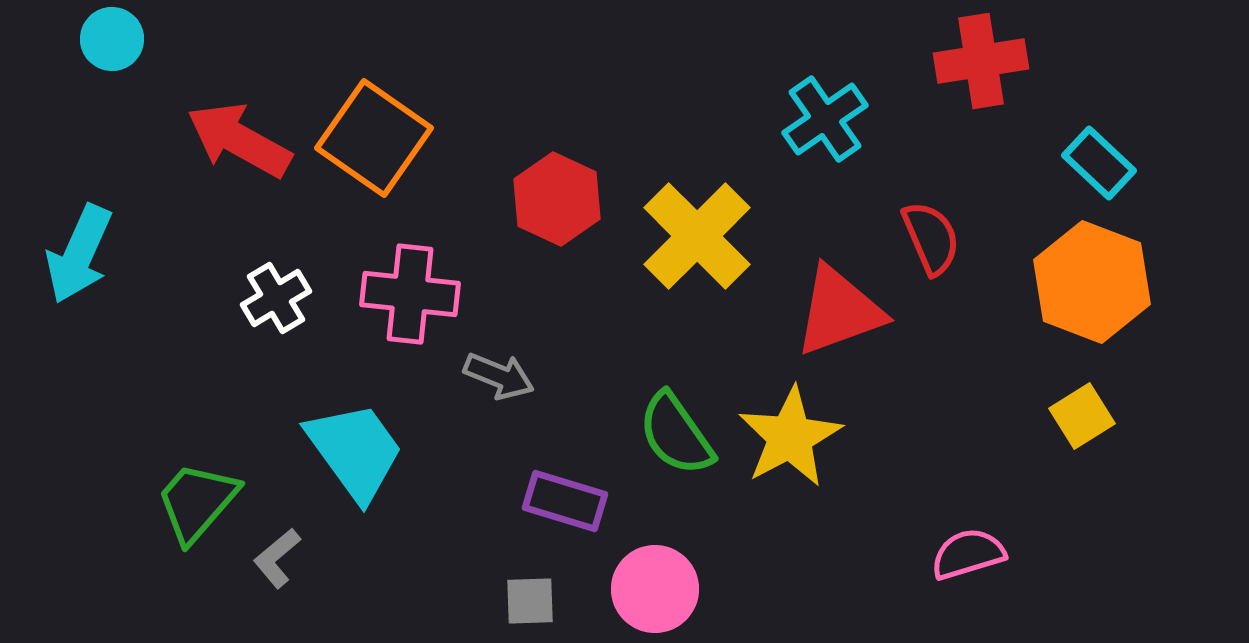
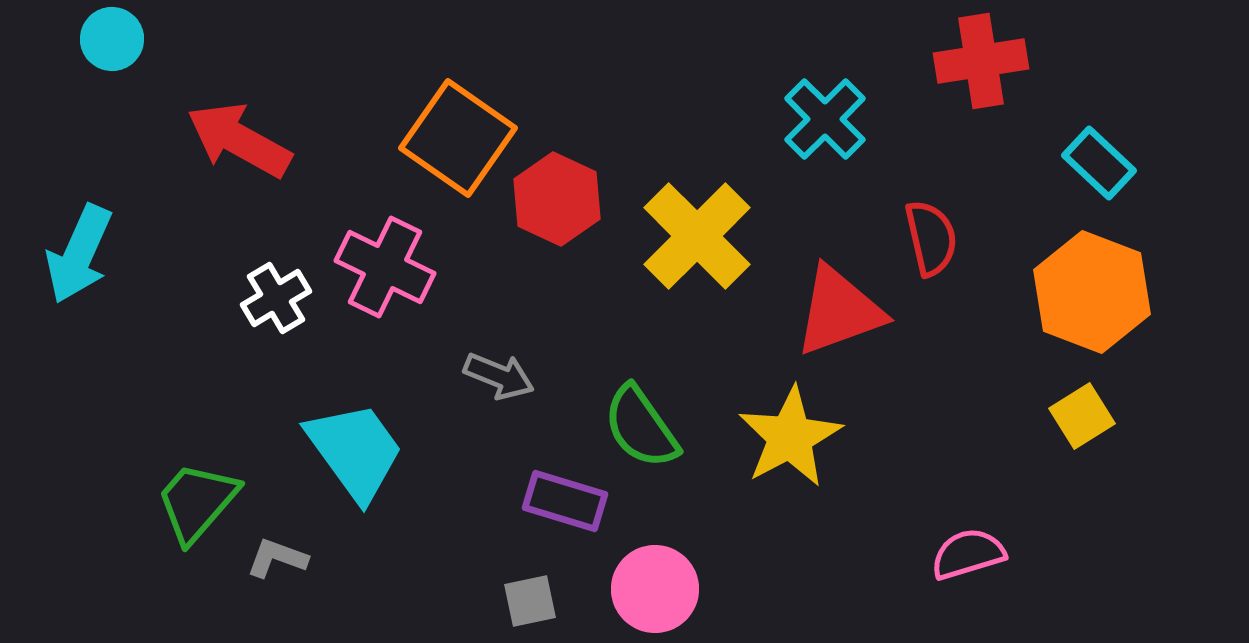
cyan cross: rotated 10 degrees counterclockwise
orange square: moved 84 px right
red semicircle: rotated 10 degrees clockwise
orange hexagon: moved 10 px down
pink cross: moved 25 px left, 27 px up; rotated 20 degrees clockwise
green semicircle: moved 35 px left, 7 px up
gray L-shape: rotated 60 degrees clockwise
gray square: rotated 10 degrees counterclockwise
